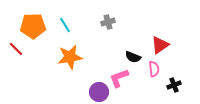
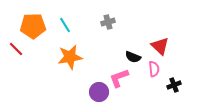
red triangle: moved 1 px down; rotated 42 degrees counterclockwise
